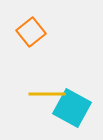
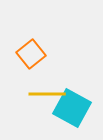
orange square: moved 22 px down
